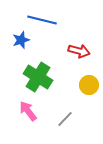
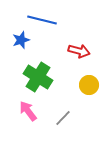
gray line: moved 2 px left, 1 px up
